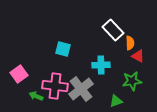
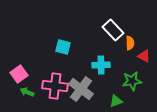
cyan square: moved 2 px up
red triangle: moved 6 px right
gray cross: rotated 15 degrees counterclockwise
green arrow: moved 9 px left, 4 px up
